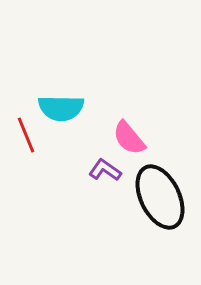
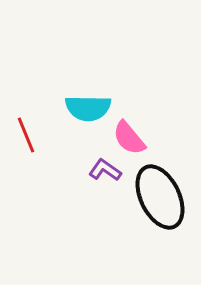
cyan semicircle: moved 27 px right
